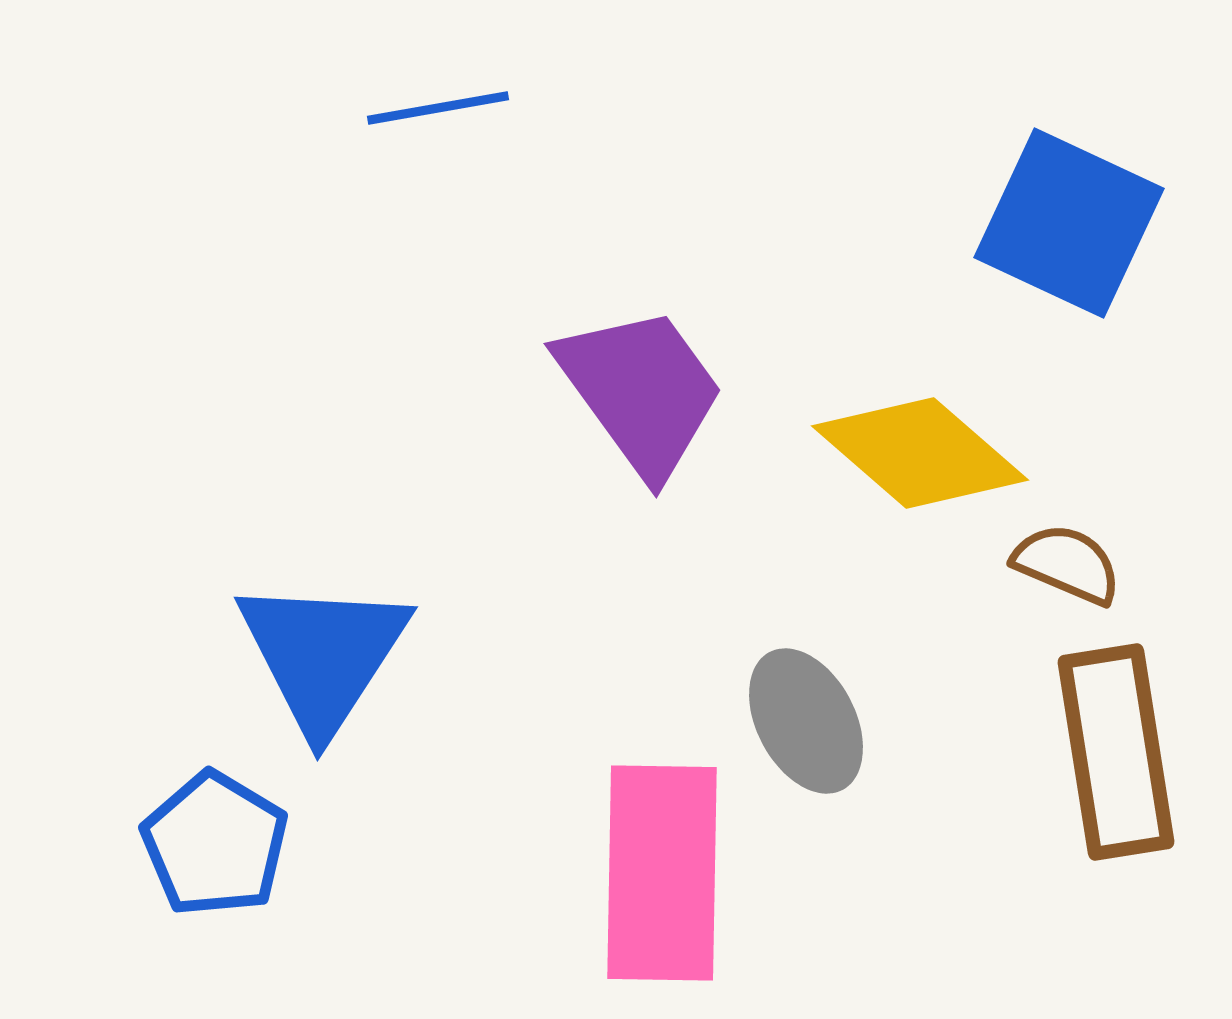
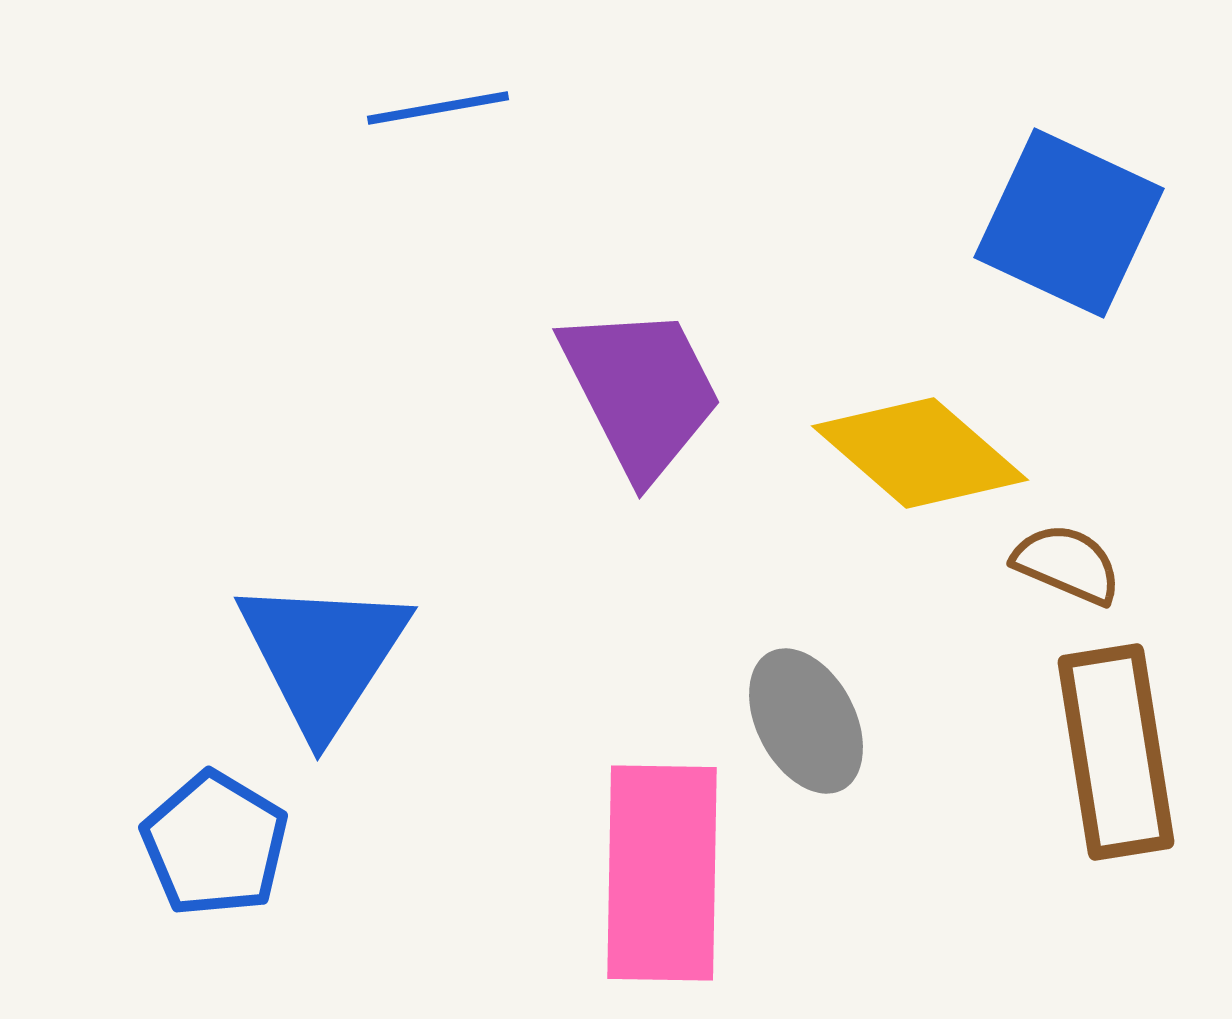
purple trapezoid: rotated 9 degrees clockwise
